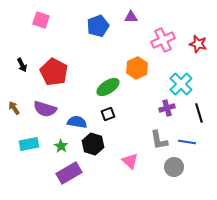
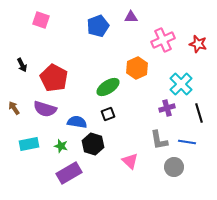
red pentagon: moved 6 px down
green star: rotated 16 degrees counterclockwise
